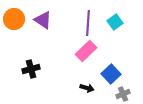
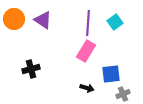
pink rectangle: rotated 15 degrees counterclockwise
blue square: rotated 36 degrees clockwise
